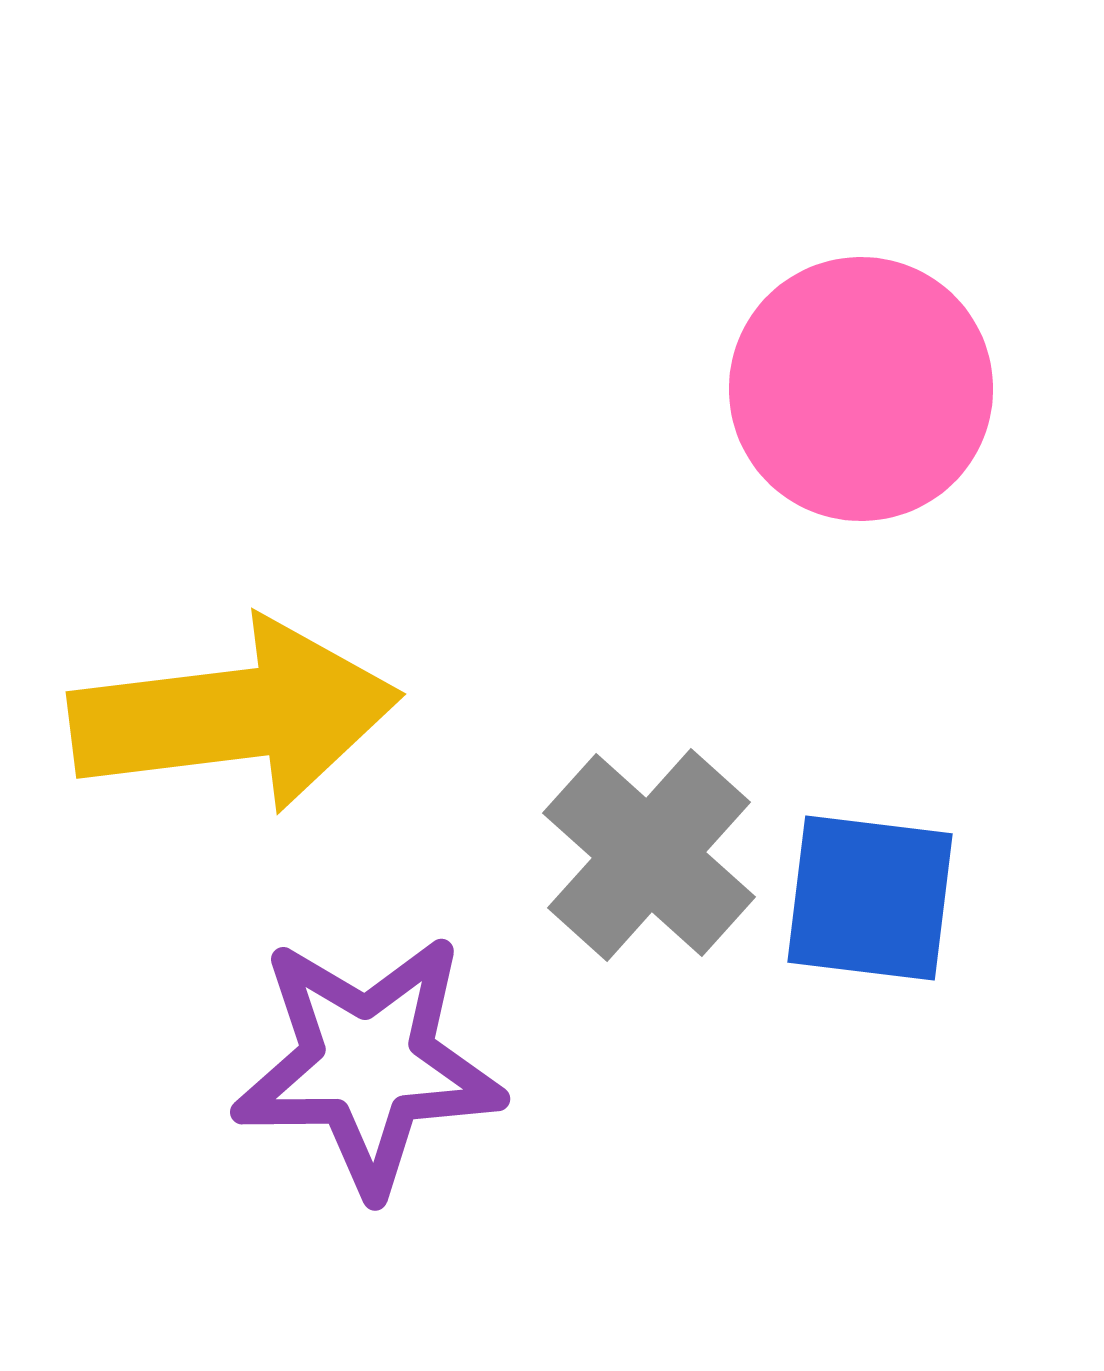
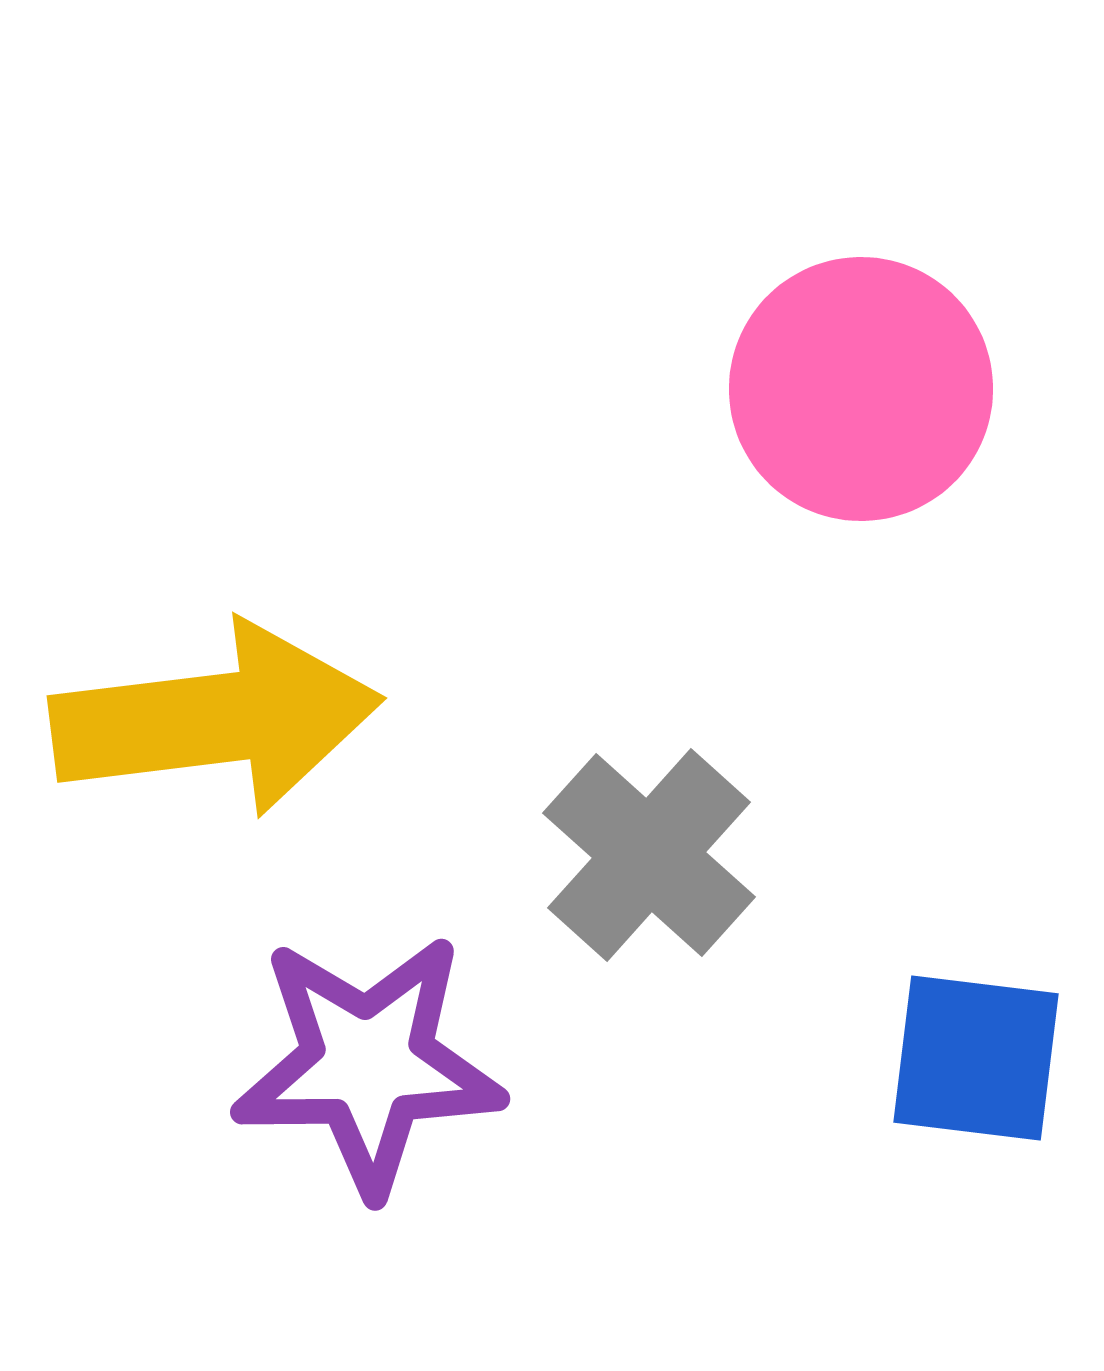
yellow arrow: moved 19 px left, 4 px down
blue square: moved 106 px right, 160 px down
